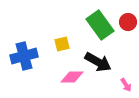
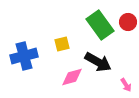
pink diamond: rotated 15 degrees counterclockwise
